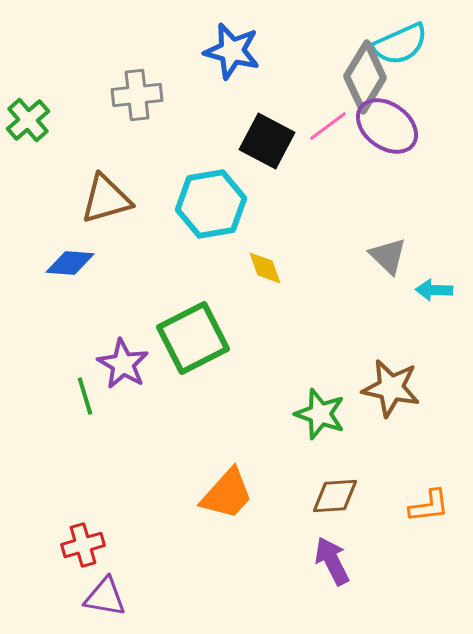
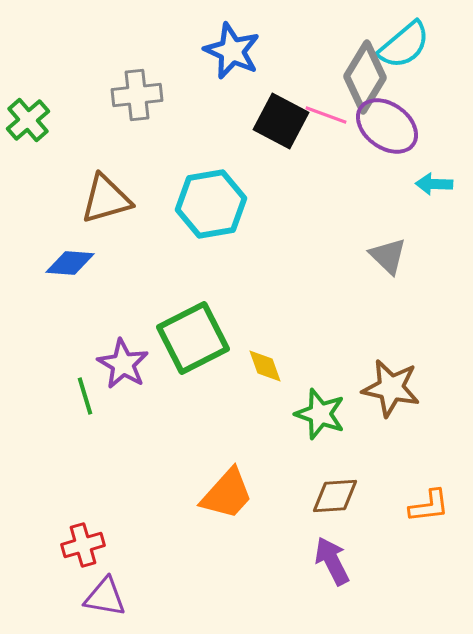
cyan semicircle: moved 4 px right, 1 px down; rotated 16 degrees counterclockwise
blue star: rotated 10 degrees clockwise
pink line: moved 2 px left, 11 px up; rotated 57 degrees clockwise
black square: moved 14 px right, 20 px up
yellow diamond: moved 98 px down
cyan arrow: moved 106 px up
